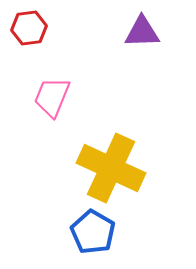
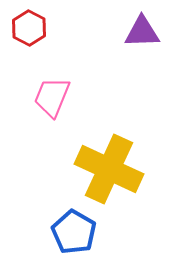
red hexagon: rotated 24 degrees counterclockwise
yellow cross: moved 2 px left, 1 px down
blue pentagon: moved 19 px left
